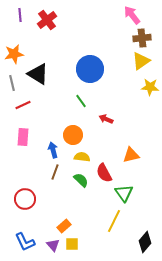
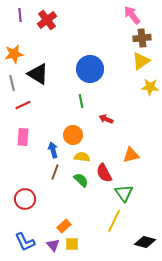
green line: rotated 24 degrees clockwise
black diamond: rotated 65 degrees clockwise
